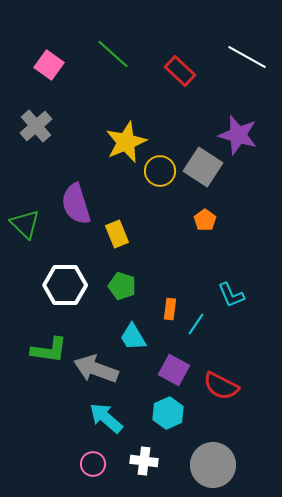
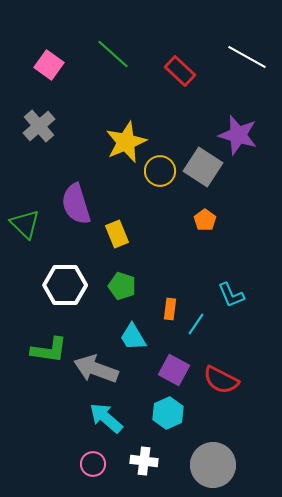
gray cross: moved 3 px right
red semicircle: moved 6 px up
